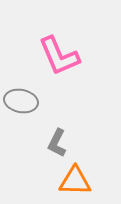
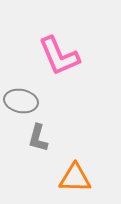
gray L-shape: moved 19 px left, 5 px up; rotated 12 degrees counterclockwise
orange triangle: moved 3 px up
